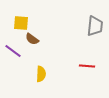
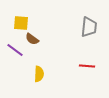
gray trapezoid: moved 6 px left, 1 px down
purple line: moved 2 px right, 1 px up
yellow semicircle: moved 2 px left
